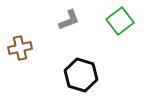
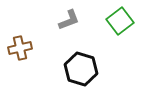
black hexagon: moved 6 px up
